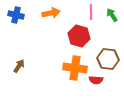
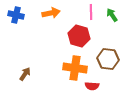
brown arrow: moved 6 px right, 8 px down
red semicircle: moved 4 px left, 6 px down
